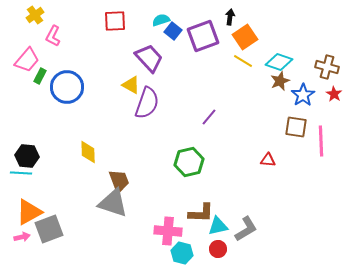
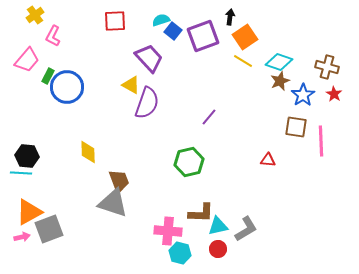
green rectangle: moved 8 px right
cyan hexagon: moved 2 px left
